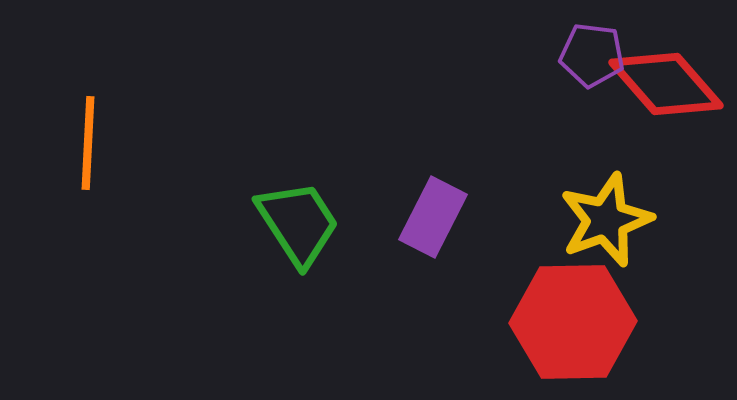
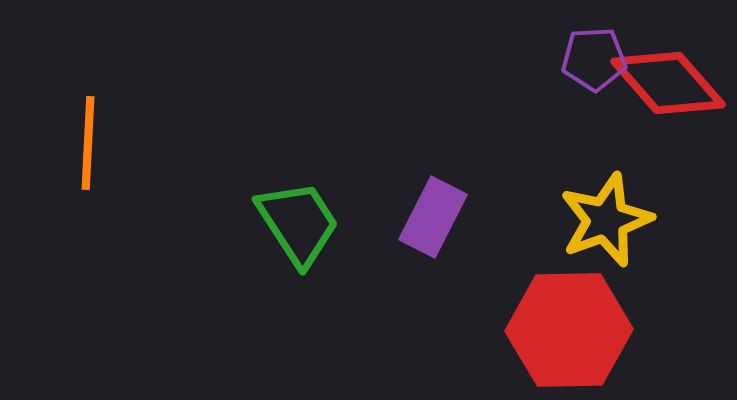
purple pentagon: moved 2 px right, 4 px down; rotated 10 degrees counterclockwise
red diamond: moved 2 px right, 1 px up
red hexagon: moved 4 px left, 8 px down
